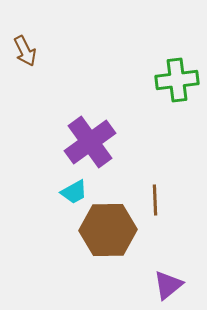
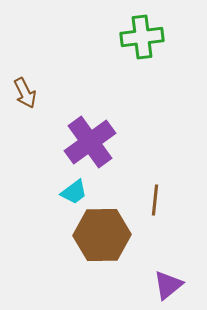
brown arrow: moved 42 px down
green cross: moved 35 px left, 43 px up
cyan trapezoid: rotated 8 degrees counterclockwise
brown line: rotated 8 degrees clockwise
brown hexagon: moved 6 px left, 5 px down
